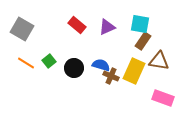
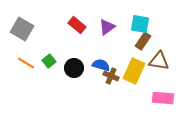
purple triangle: rotated 12 degrees counterclockwise
pink rectangle: rotated 15 degrees counterclockwise
